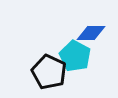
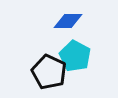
blue diamond: moved 23 px left, 12 px up
